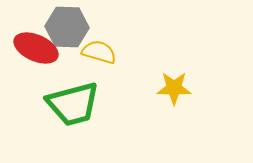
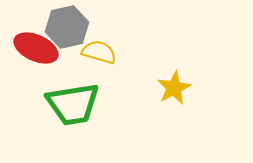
gray hexagon: rotated 15 degrees counterclockwise
yellow star: rotated 28 degrees counterclockwise
green trapezoid: rotated 6 degrees clockwise
